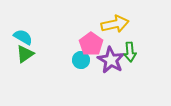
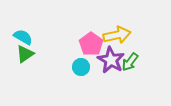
yellow arrow: moved 2 px right, 11 px down
green arrow: moved 10 px down; rotated 42 degrees clockwise
cyan circle: moved 7 px down
